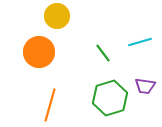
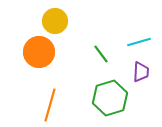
yellow circle: moved 2 px left, 5 px down
cyan line: moved 1 px left
green line: moved 2 px left, 1 px down
purple trapezoid: moved 4 px left, 14 px up; rotated 95 degrees counterclockwise
